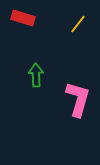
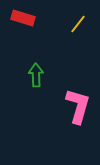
pink L-shape: moved 7 px down
